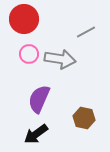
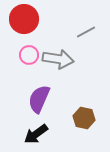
pink circle: moved 1 px down
gray arrow: moved 2 px left
